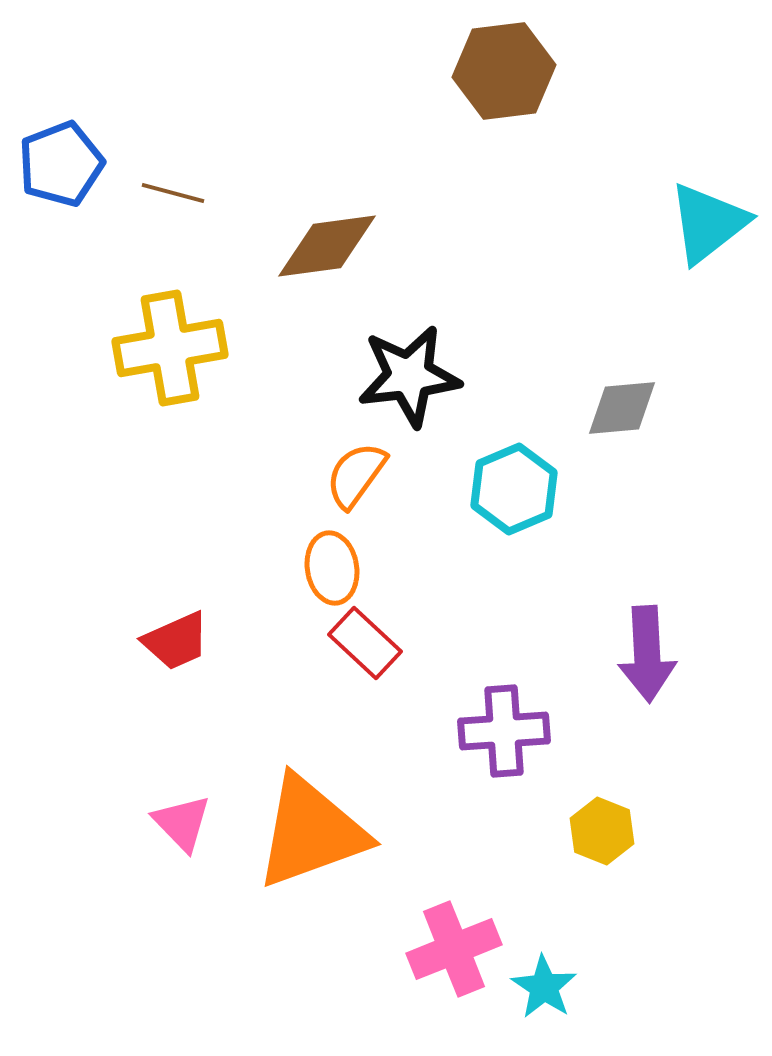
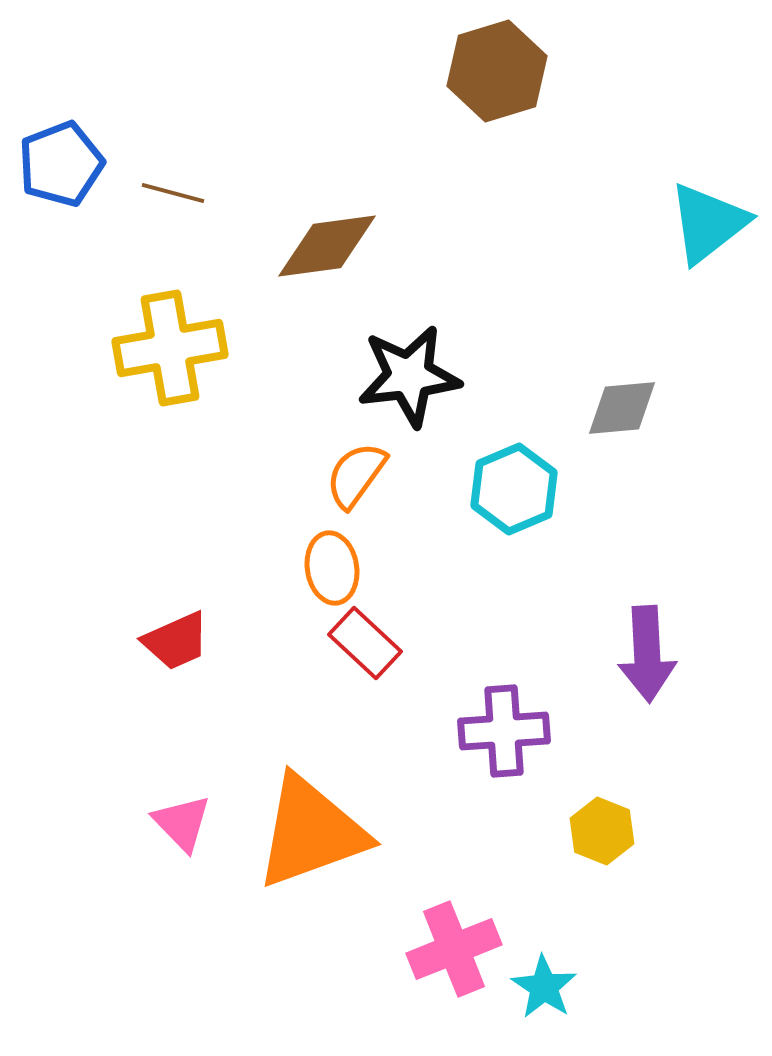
brown hexagon: moved 7 px left; rotated 10 degrees counterclockwise
